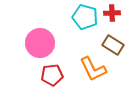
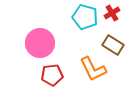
red cross: rotated 28 degrees counterclockwise
